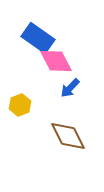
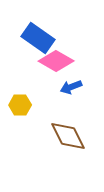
pink diamond: rotated 32 degrees counterclockwise
blue arrow: moved 1 px right, 1 px up; rotated 25 degrees clockwise
yellow hexagon: rotated 20 degrees clockwise
